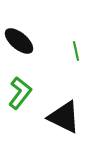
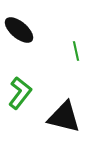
black ellipse: moved 11 px up
black triangle: rotated 12 degrees counterclockwise
